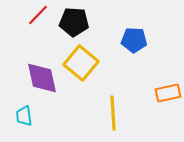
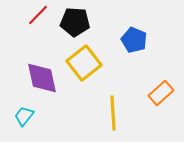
black pentagon: moved 1 px right
blue pentagon: rotated 20 degrees clockwise
yellow square: moved 3 px right; rotated 12 degrees clockwise
orange rectangle: moved 7 px left; rotated 30 degrees counterclockwise
cyan trapezoid: rotated 45 degrees clockwise
